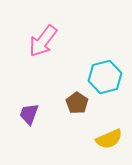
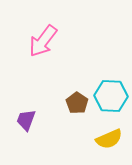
cyan hexagon: moved 6 px right, 19 px down; rotated 16 degrees clockwise
purple trapezoid: moved 3 px left, 6 px down
